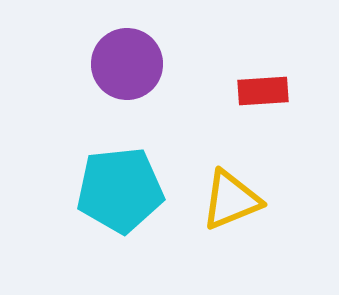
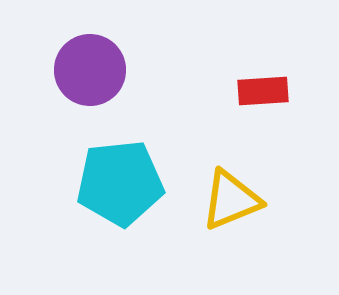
purple circle: moved 37 px left, 6 px down
cyan pentagon: moved 7 px up
